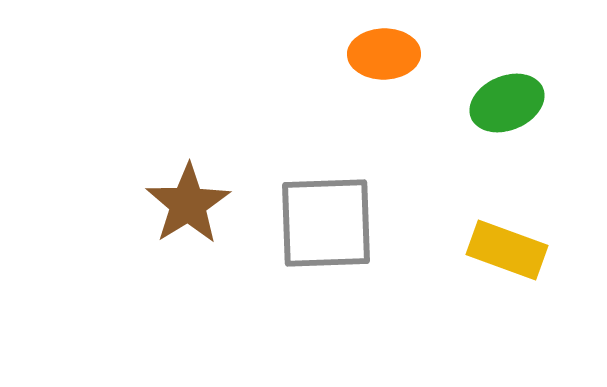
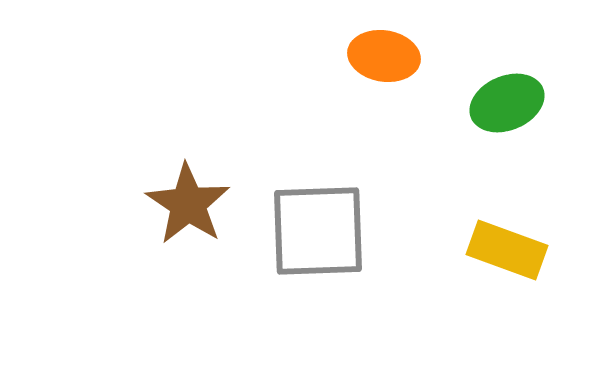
orange ellipse: moved 2 px down; rotated 10 degrees clockwise
brown star: rotated 6 degrees counterclockwise
gray square: moved 8 px left, 8 px down
